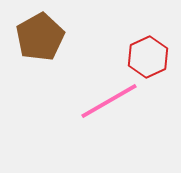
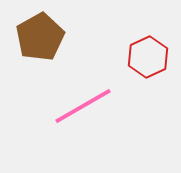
pink line: moved 26 px left, 5 px down
